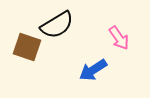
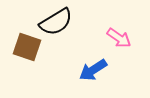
black semicircle: moved 1 px left, 3 px up
pink arrow: rotated 20 degrees counterclockwise
